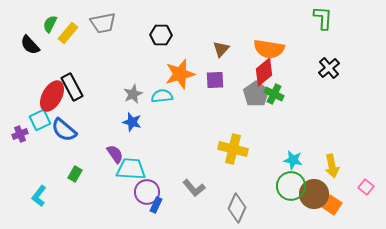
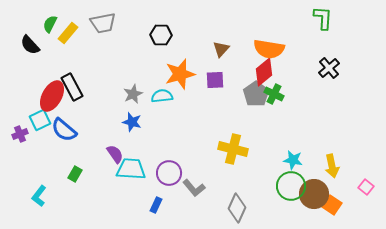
purple circle: moved 22 px right, 19 px up
